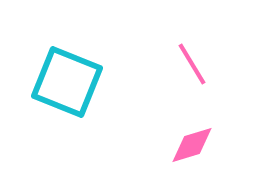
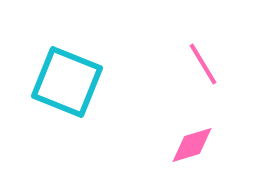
pink line: moved 11 px right
